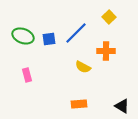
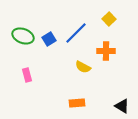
yellow square: moved 2 px down
blue square: rotated 24 degrees counterclockwise
orange rectangle: moved 2 px left, 1 px up
